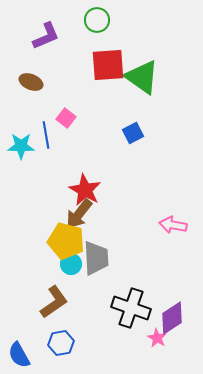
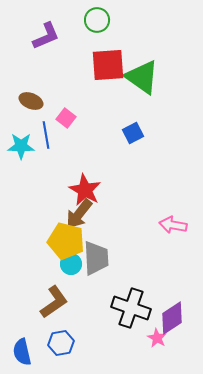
brown ellipse: moved 19 px down
blue semicircle: moved 3 px right, 3 px up; rotated 16 degrees clockwise
